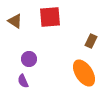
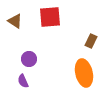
orange ellipse: rotated 20 degrees clockwise
